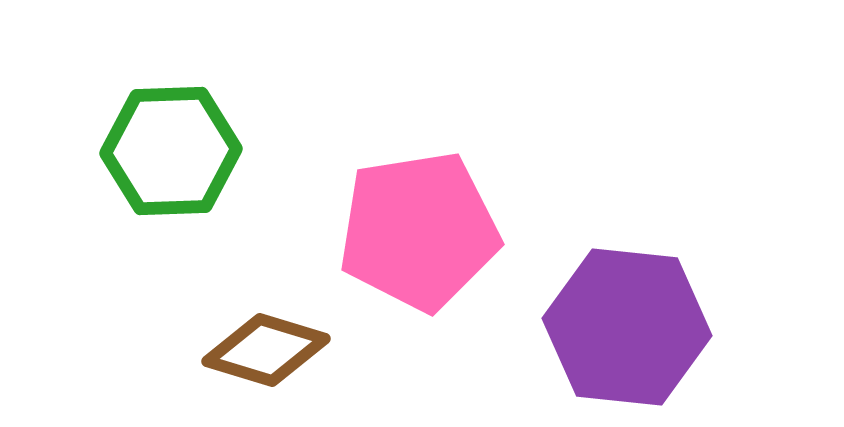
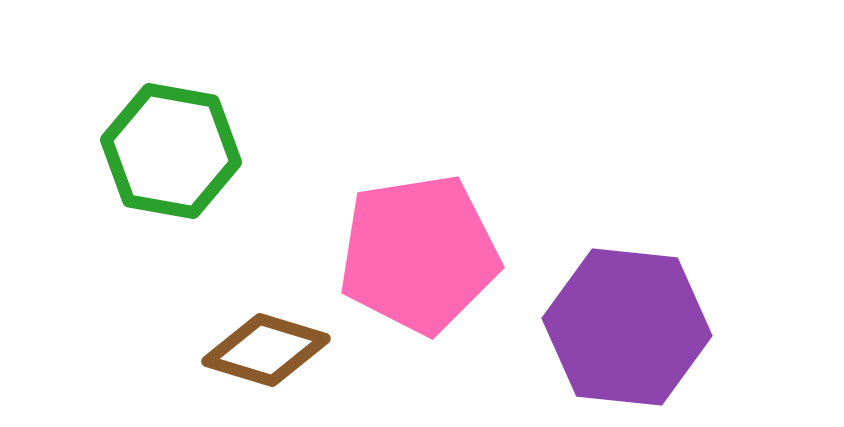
green hexagon: rotated 12 degrees clockwise
pink pentagon: moved 23 px down
